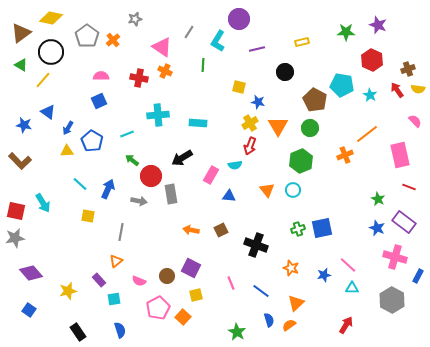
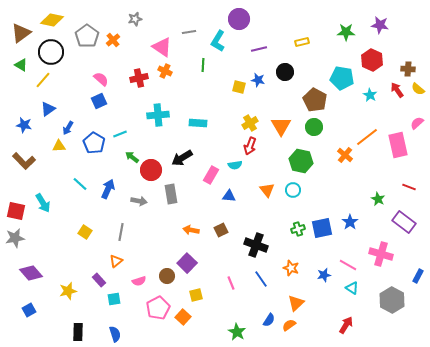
yellow diamond at (51, 18): moved 1 px right, 2 px down
purple star at (378, 25): moved 2 px right; rotated 12 degrees counterclockwise
gray line at (189, 32): rotated 48 degrees clockwise
purple line at (257, 49): moved 2 px right
brown cross at (408, 69): rotated 24 degrees clockwise
pink semicircle at (101, 76): moved 3 px down; rotated 42 degrees clockwise
red cross at (139, 78): rotated 24 degrees counterclockwise
cyan pentagon at (342, 85): moved 7 px up
yellow semicircle at (418, 89): rotated 32 degrees clockwise
blue star at (258, 102): moved 22 px up
blue triangle at (48, 112): moved 3 px up; rotated 49 degrees clockwise
pink semicircle at (415, 121): moved 2 px right, 2 px down; rotated 88 degrees counterclockwise
orange triangle at (278, 126): moved 3 px right
green circle at (310, 128): moved 4 px right, 1 px up
cyan line at (127, 134): moved 7 px left
orange line at (367, 134): moved 3 px down
blue pentagon at (92, 141): moved 2 px right, 2 px down
yellow triangle at (67, 151): moved 8 px left, 5 px up
orange cross at (345, 155): rotated 28 degrees counterclockwise
pink rectangle at (400, 155): moved 2 px left, 10 px up
green arrow at (132, 160): moved 3 px up
brown L-shape at (20, 161): moved 4 px right
green hexagon at (301, 161): rotated 25 degrees counterclockwise
red circle at (151, 176): moved 6 px up
yellow square at (88, 216): moved 3 px left, 16 px down; rotated 24 degrees clockwise
blue star at (377, 228): moved 27 px left, 6 px up; rotated 14 degrees clockwise
pink cross at (395, 257): moved 14 px left, 3 px up
pink line at (348, 265): rotated 12 degrees counterclockwise
purple square at (191, 268): moved 4 px left, 5 px up; rotated 18 degrees clockwise
pink semicircle at (139, 281): rotated 40 degrees counterclockwise
cyan triangle at (352, 288): rotated 32 degrees clockwise
blue line at (261, 291): moved 12 px up; rotated 18 degrees clockwise
blue square at (29, 310): rotated 24 degrees clockwise
blue semicircle at (269, 320): rotated 48 degrees clockwise
blue semicircle at (120, 330): moved 5 px left, 4 px down
black rectangle at (78, 332): rotated 36 degrees clockwise
